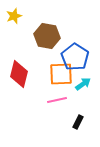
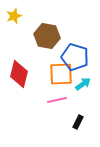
blue pentagon: rotated 16 degrees counterclockwise
